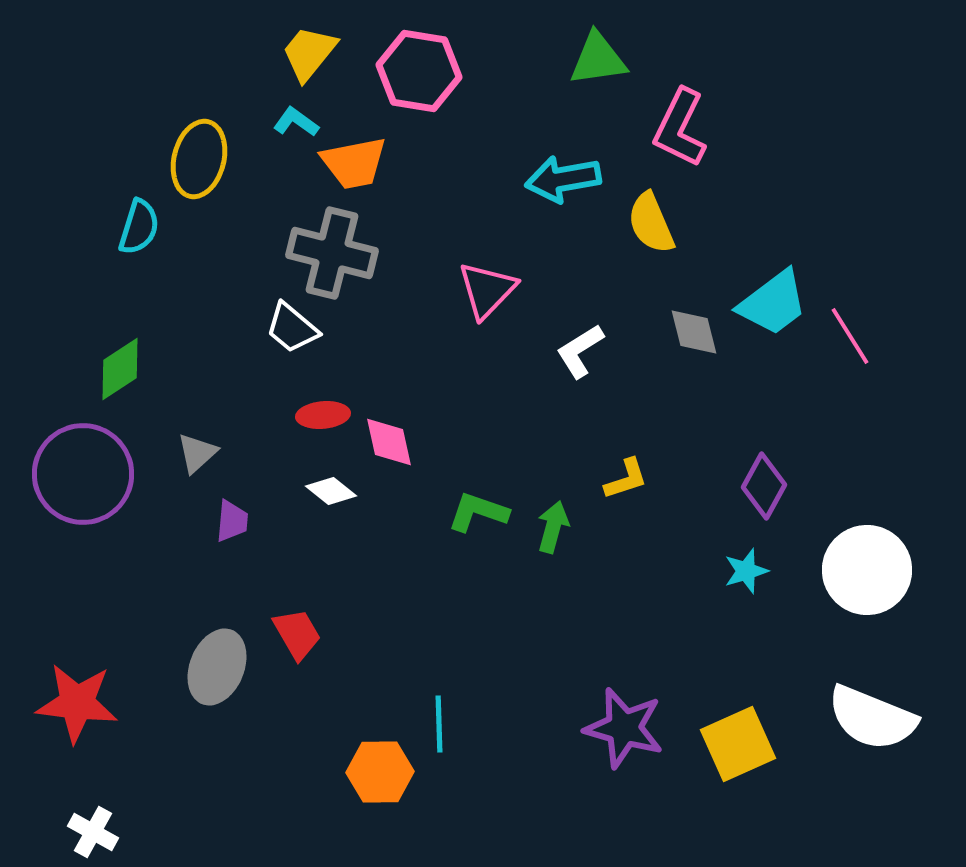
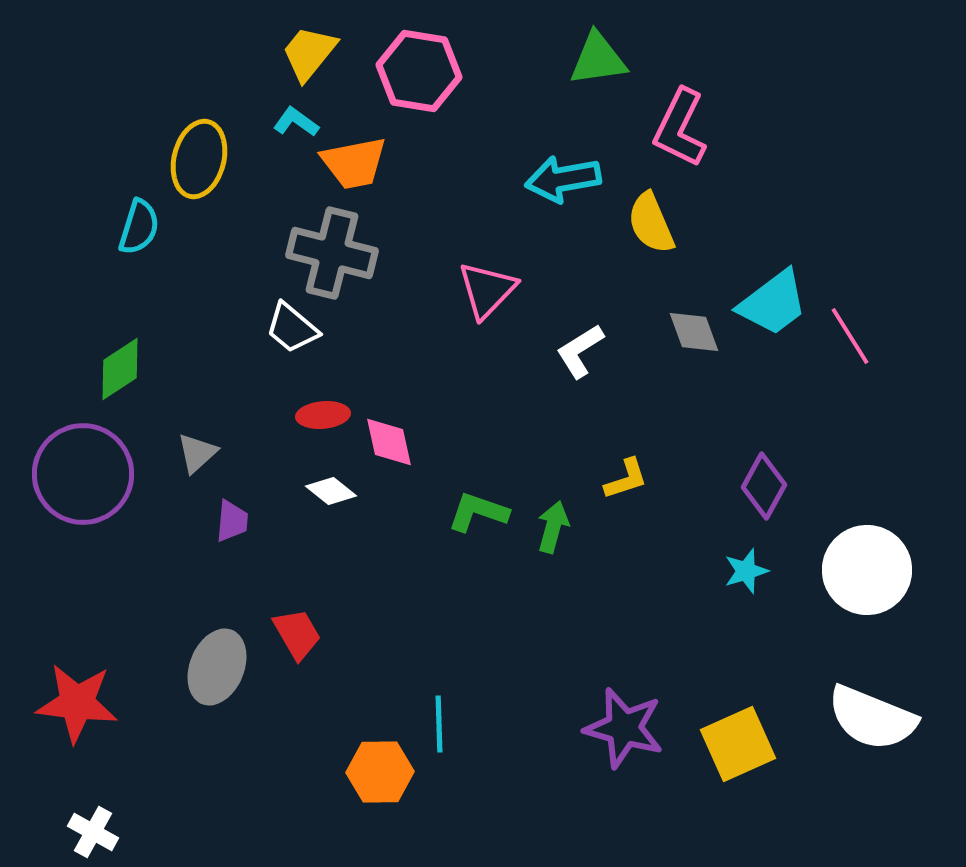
gray diamond: rotated 6 degrees counterclockwise
